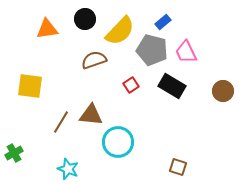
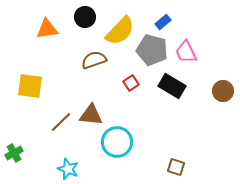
black circle: moved 2 px up
red square: moved 2 px up
brown line: rotated 15 degrees clockwise
cyan circle: moved 1 px left
brown square: moved 2 px left
